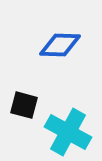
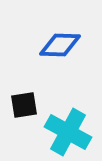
black square: rotated 24 degrees counterclockwise
